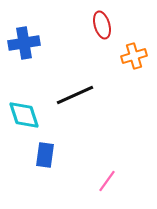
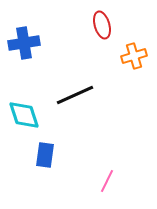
pink line: rotated 10 degrees counterclockwise
